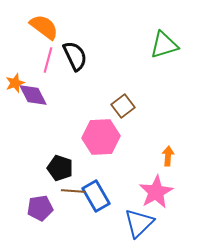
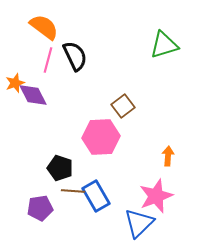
pink star: moved 4 px down; rotated 8 degrees clockwise
